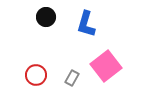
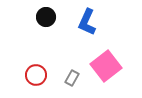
blue L-shape: moved 1 px right, 2 px up; rotated 8 degrees clockwise
